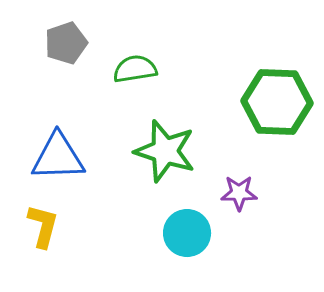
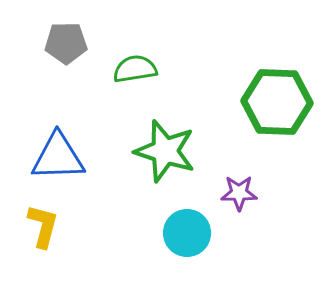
gray pentagon: rotated 18 degrees clockwise
